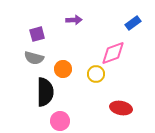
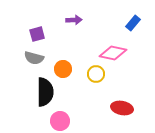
blue rectangle: rotated 14 degrees counterclockwise
pink diamond: rotated 32 degrees clockwise
red ellipse: moved 1 px right
